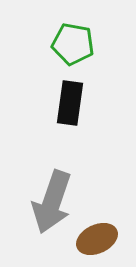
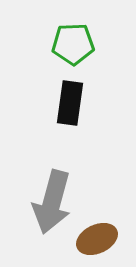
green pentagon: rotated 12 degrees counterclockwise
gray arrow: rotated 4 degrees counterclockwise
